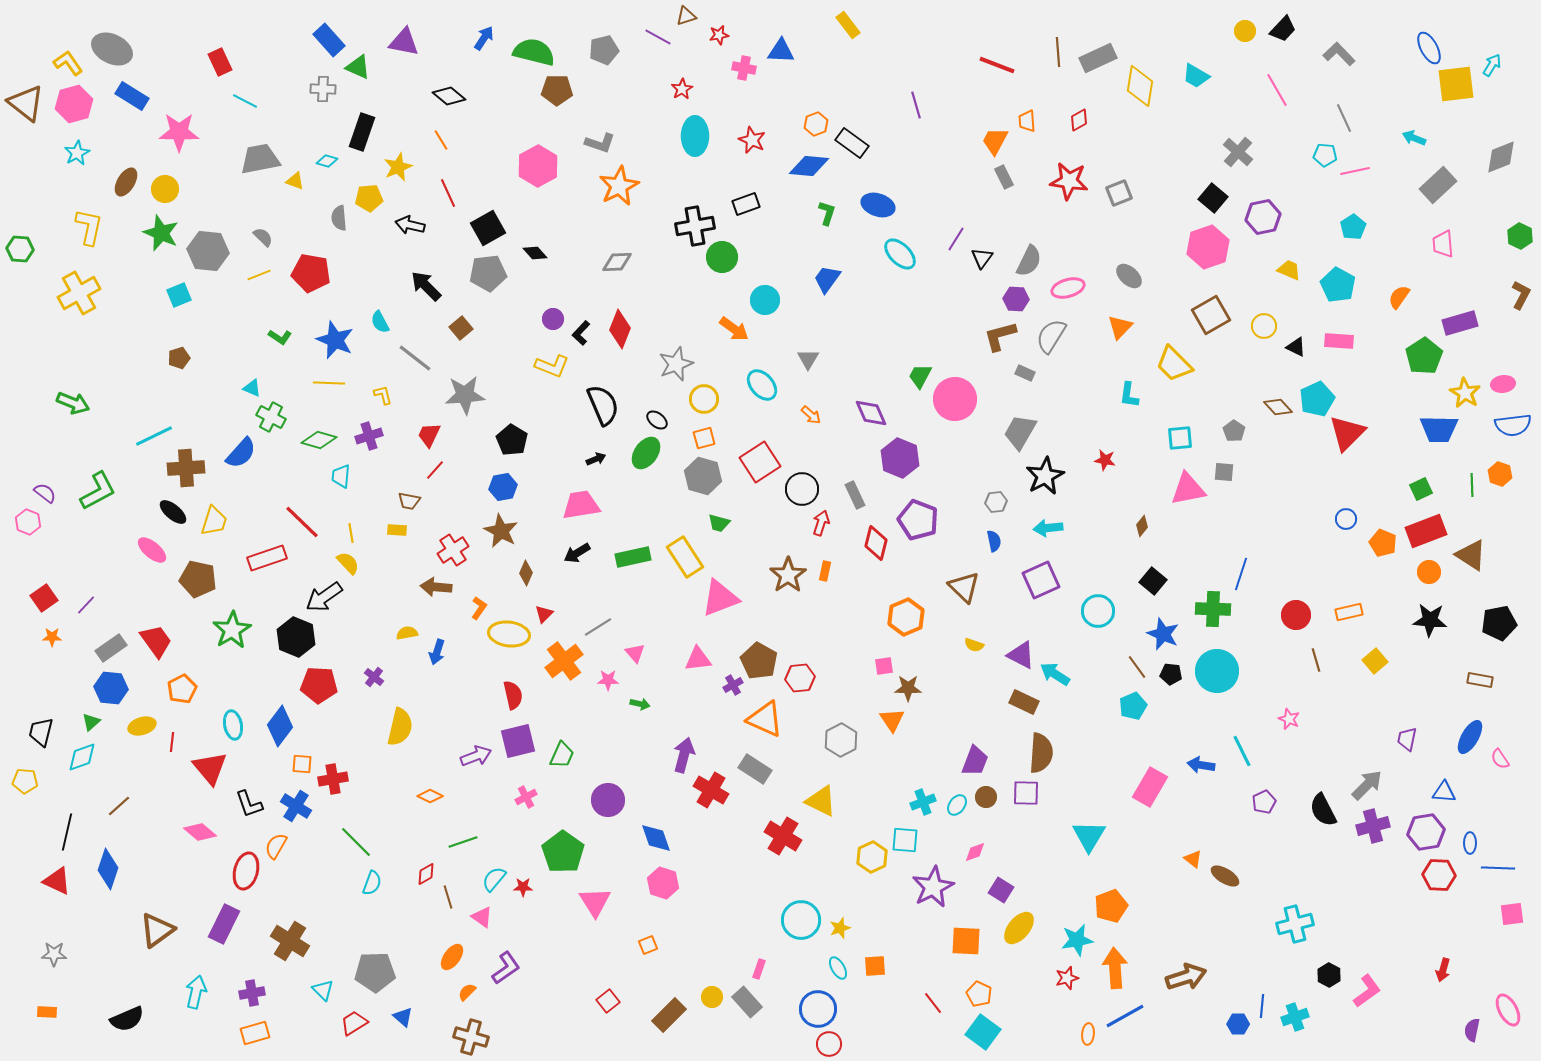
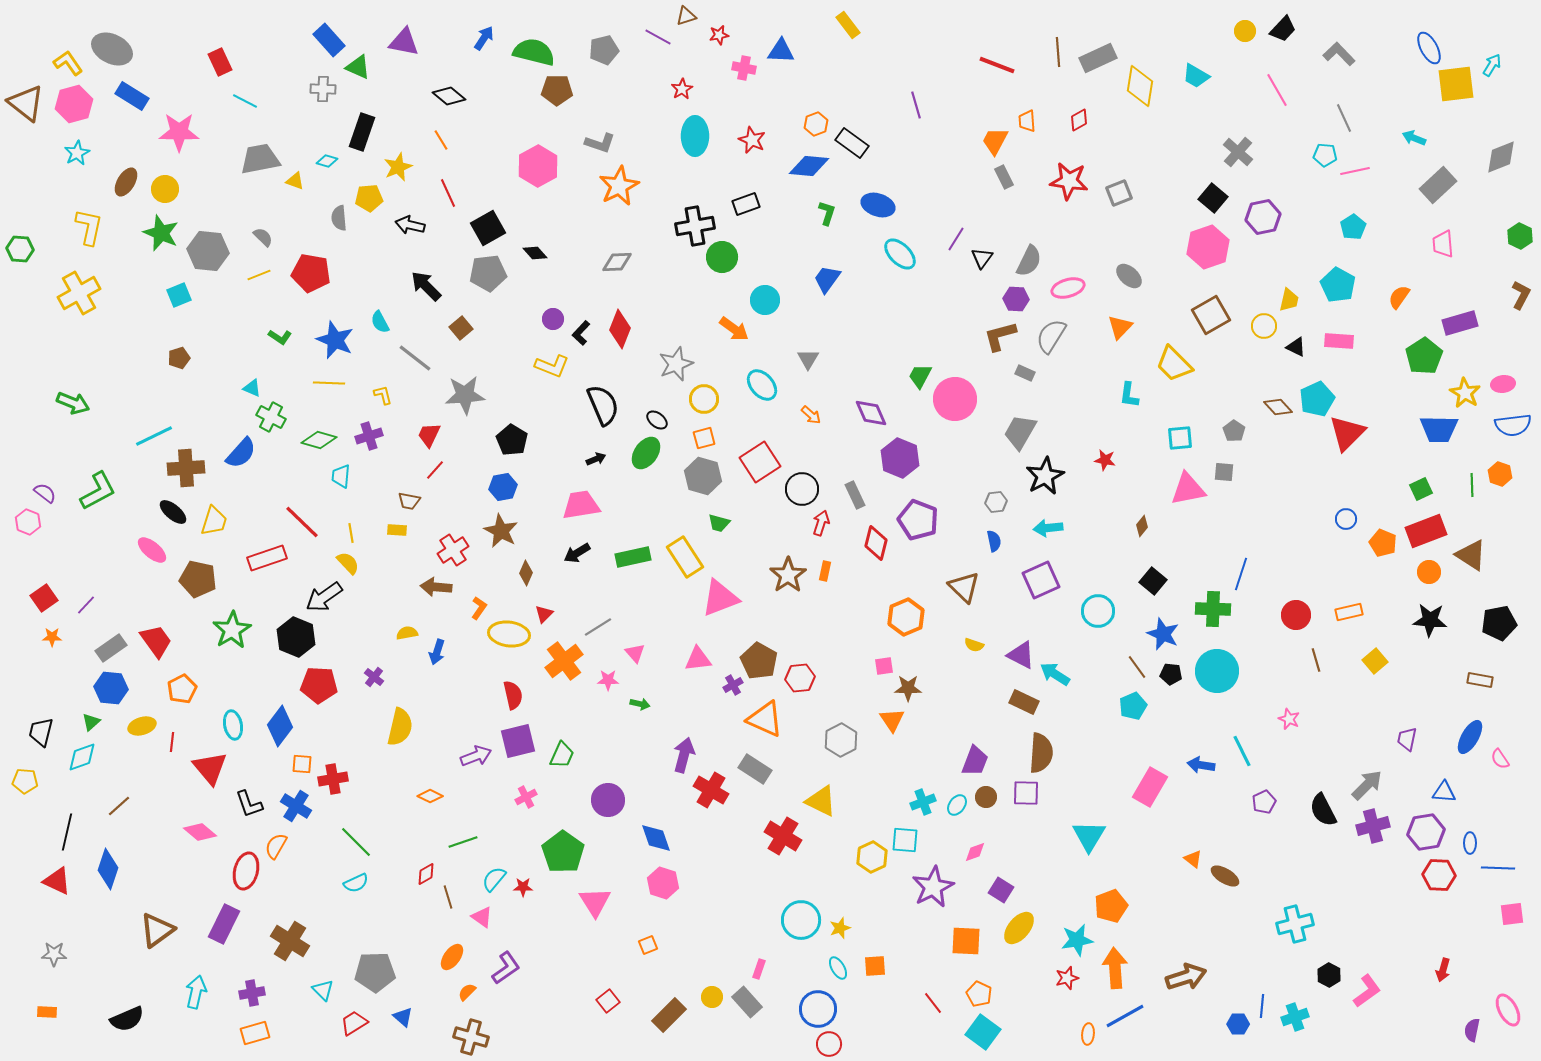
yellow trapezoid at (1289, 270): moved 30 px down; rotated 80 degrees clockwise
cyan semicircle at (372, 883): moved 16 px left; rotated 45 degrees clockwise
